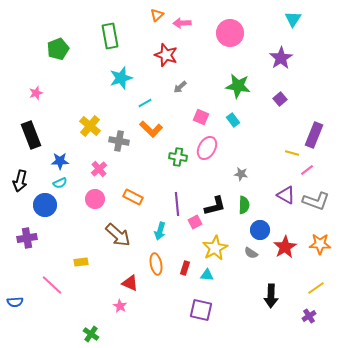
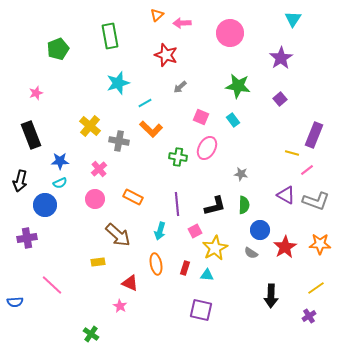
cyan star at (121, 78): moved 3 px left, 5 px down
pink square at (195, 222): moved 9 px down
yellow rectangle at (81, 262): moved 17 px right
